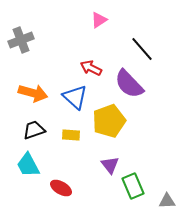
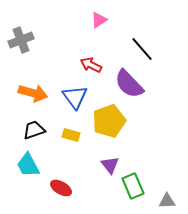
red arrow: moved 3 px up
blue triangle: rotated 12 degrees clockwise
yellow rectangle: rotated 12 degrees clockwise
